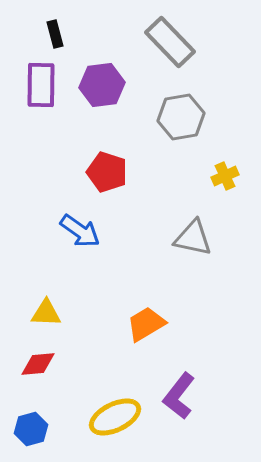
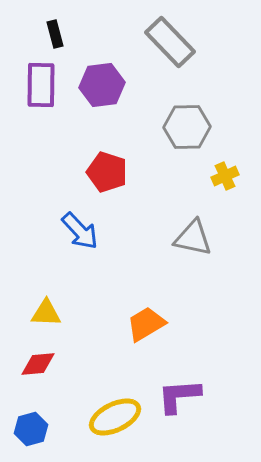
gray hexagon: moved 6 px right, 10 px down; rotated 9 degrees clockwise
blue arrow: rotated 12 degrees clockwise
purple L-shape: rotated 48 degrees clockwise
